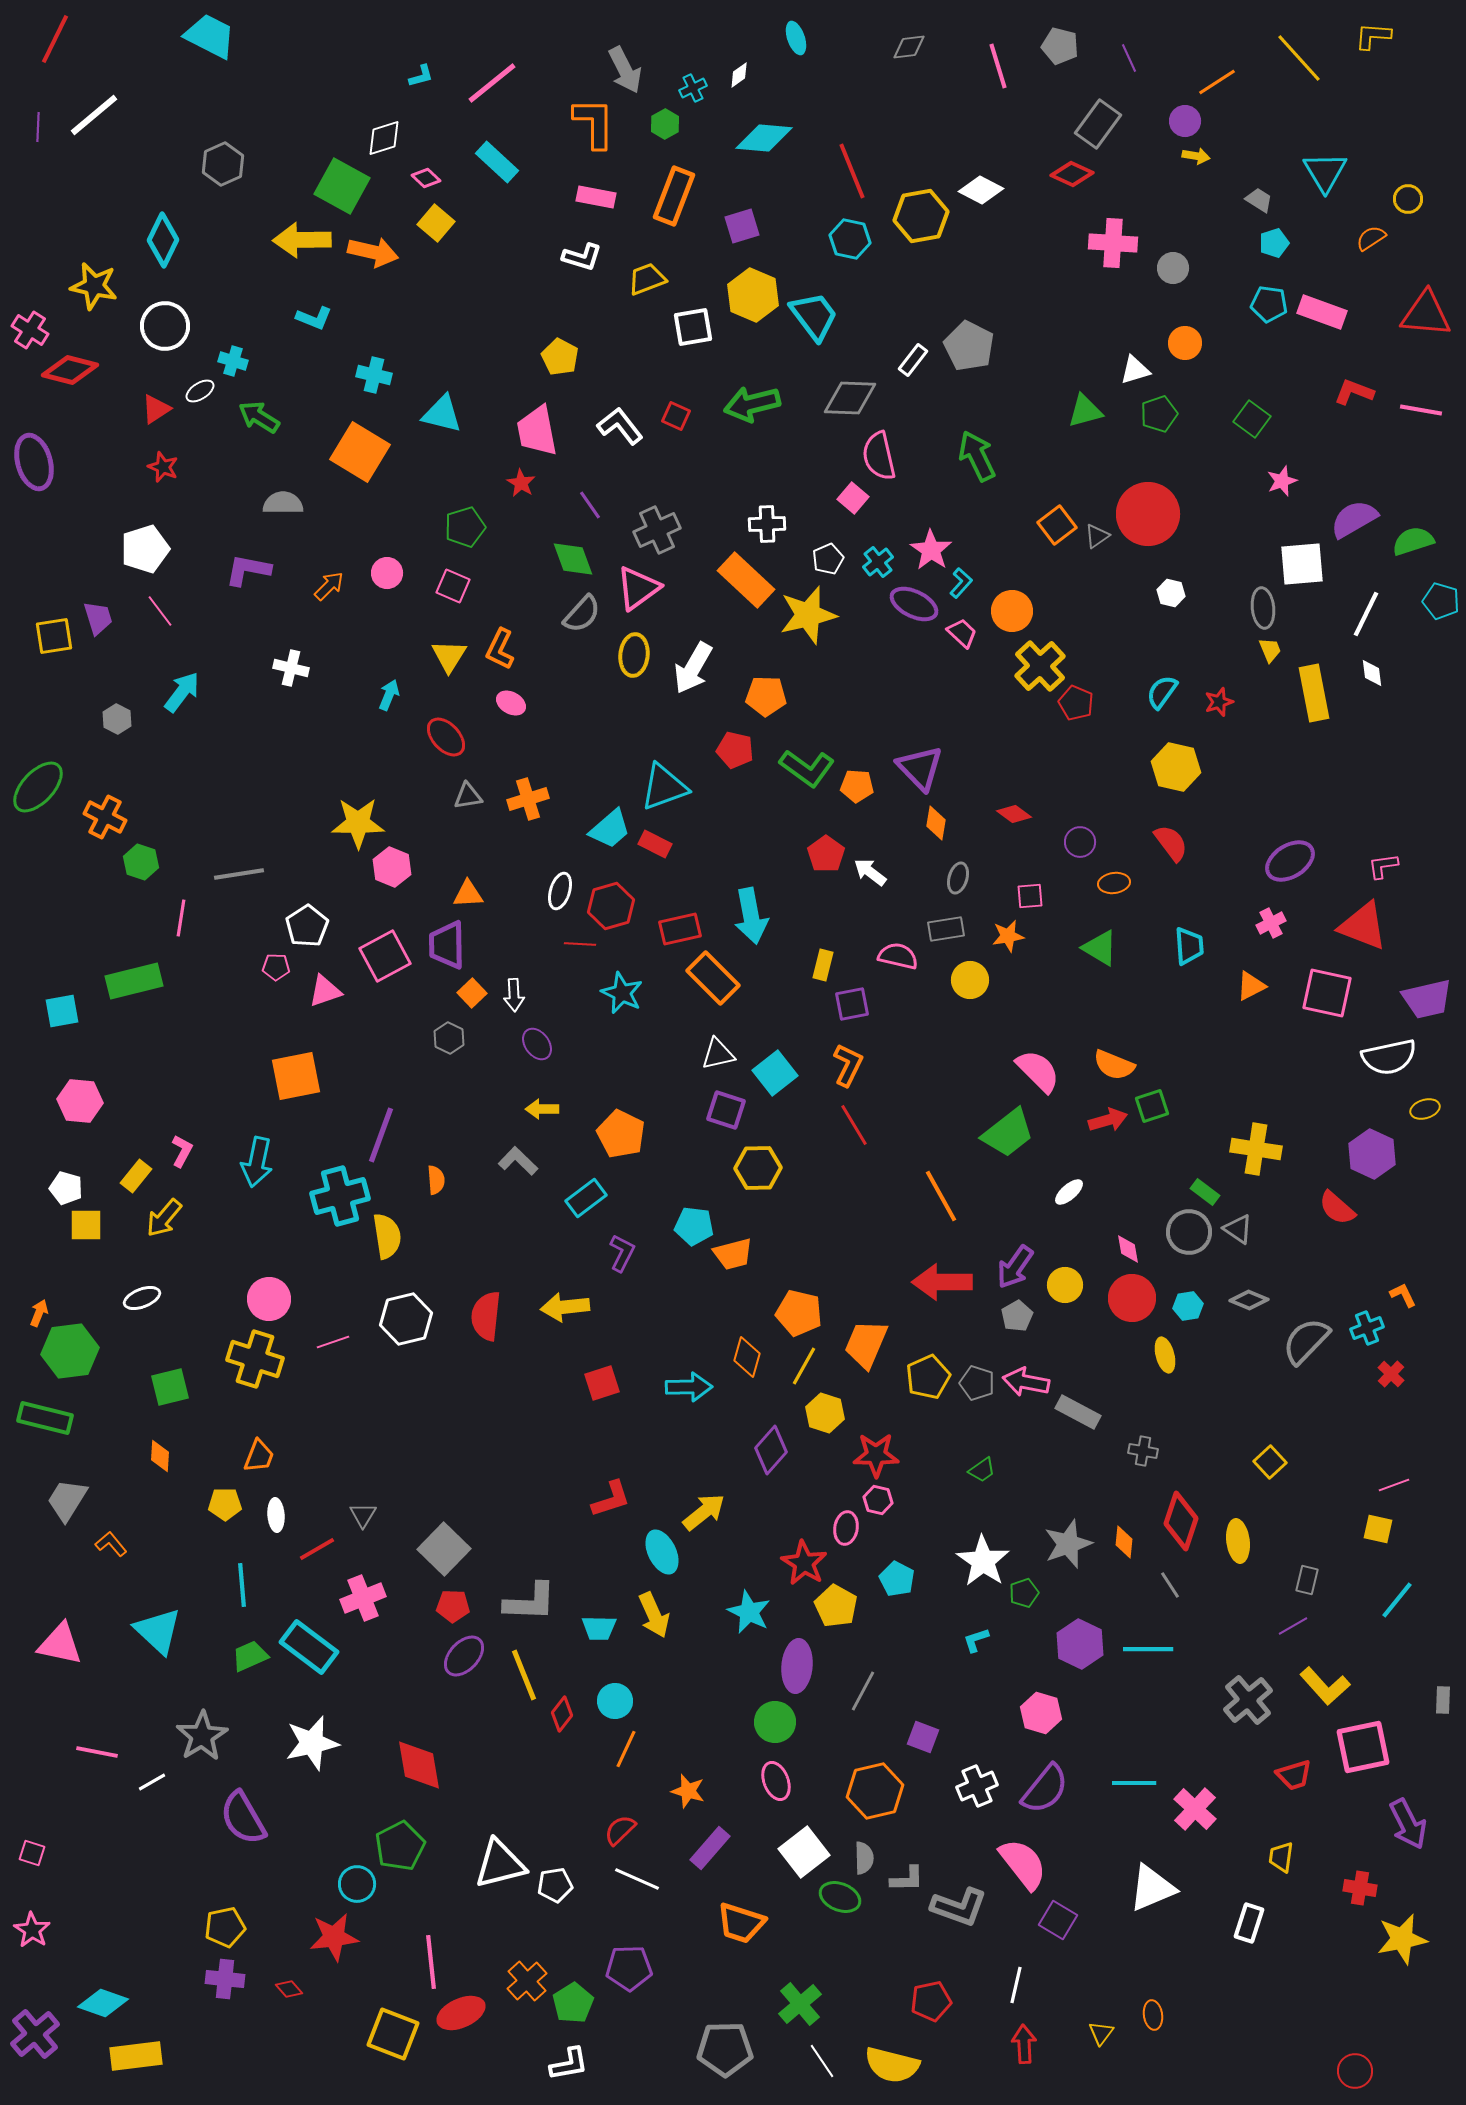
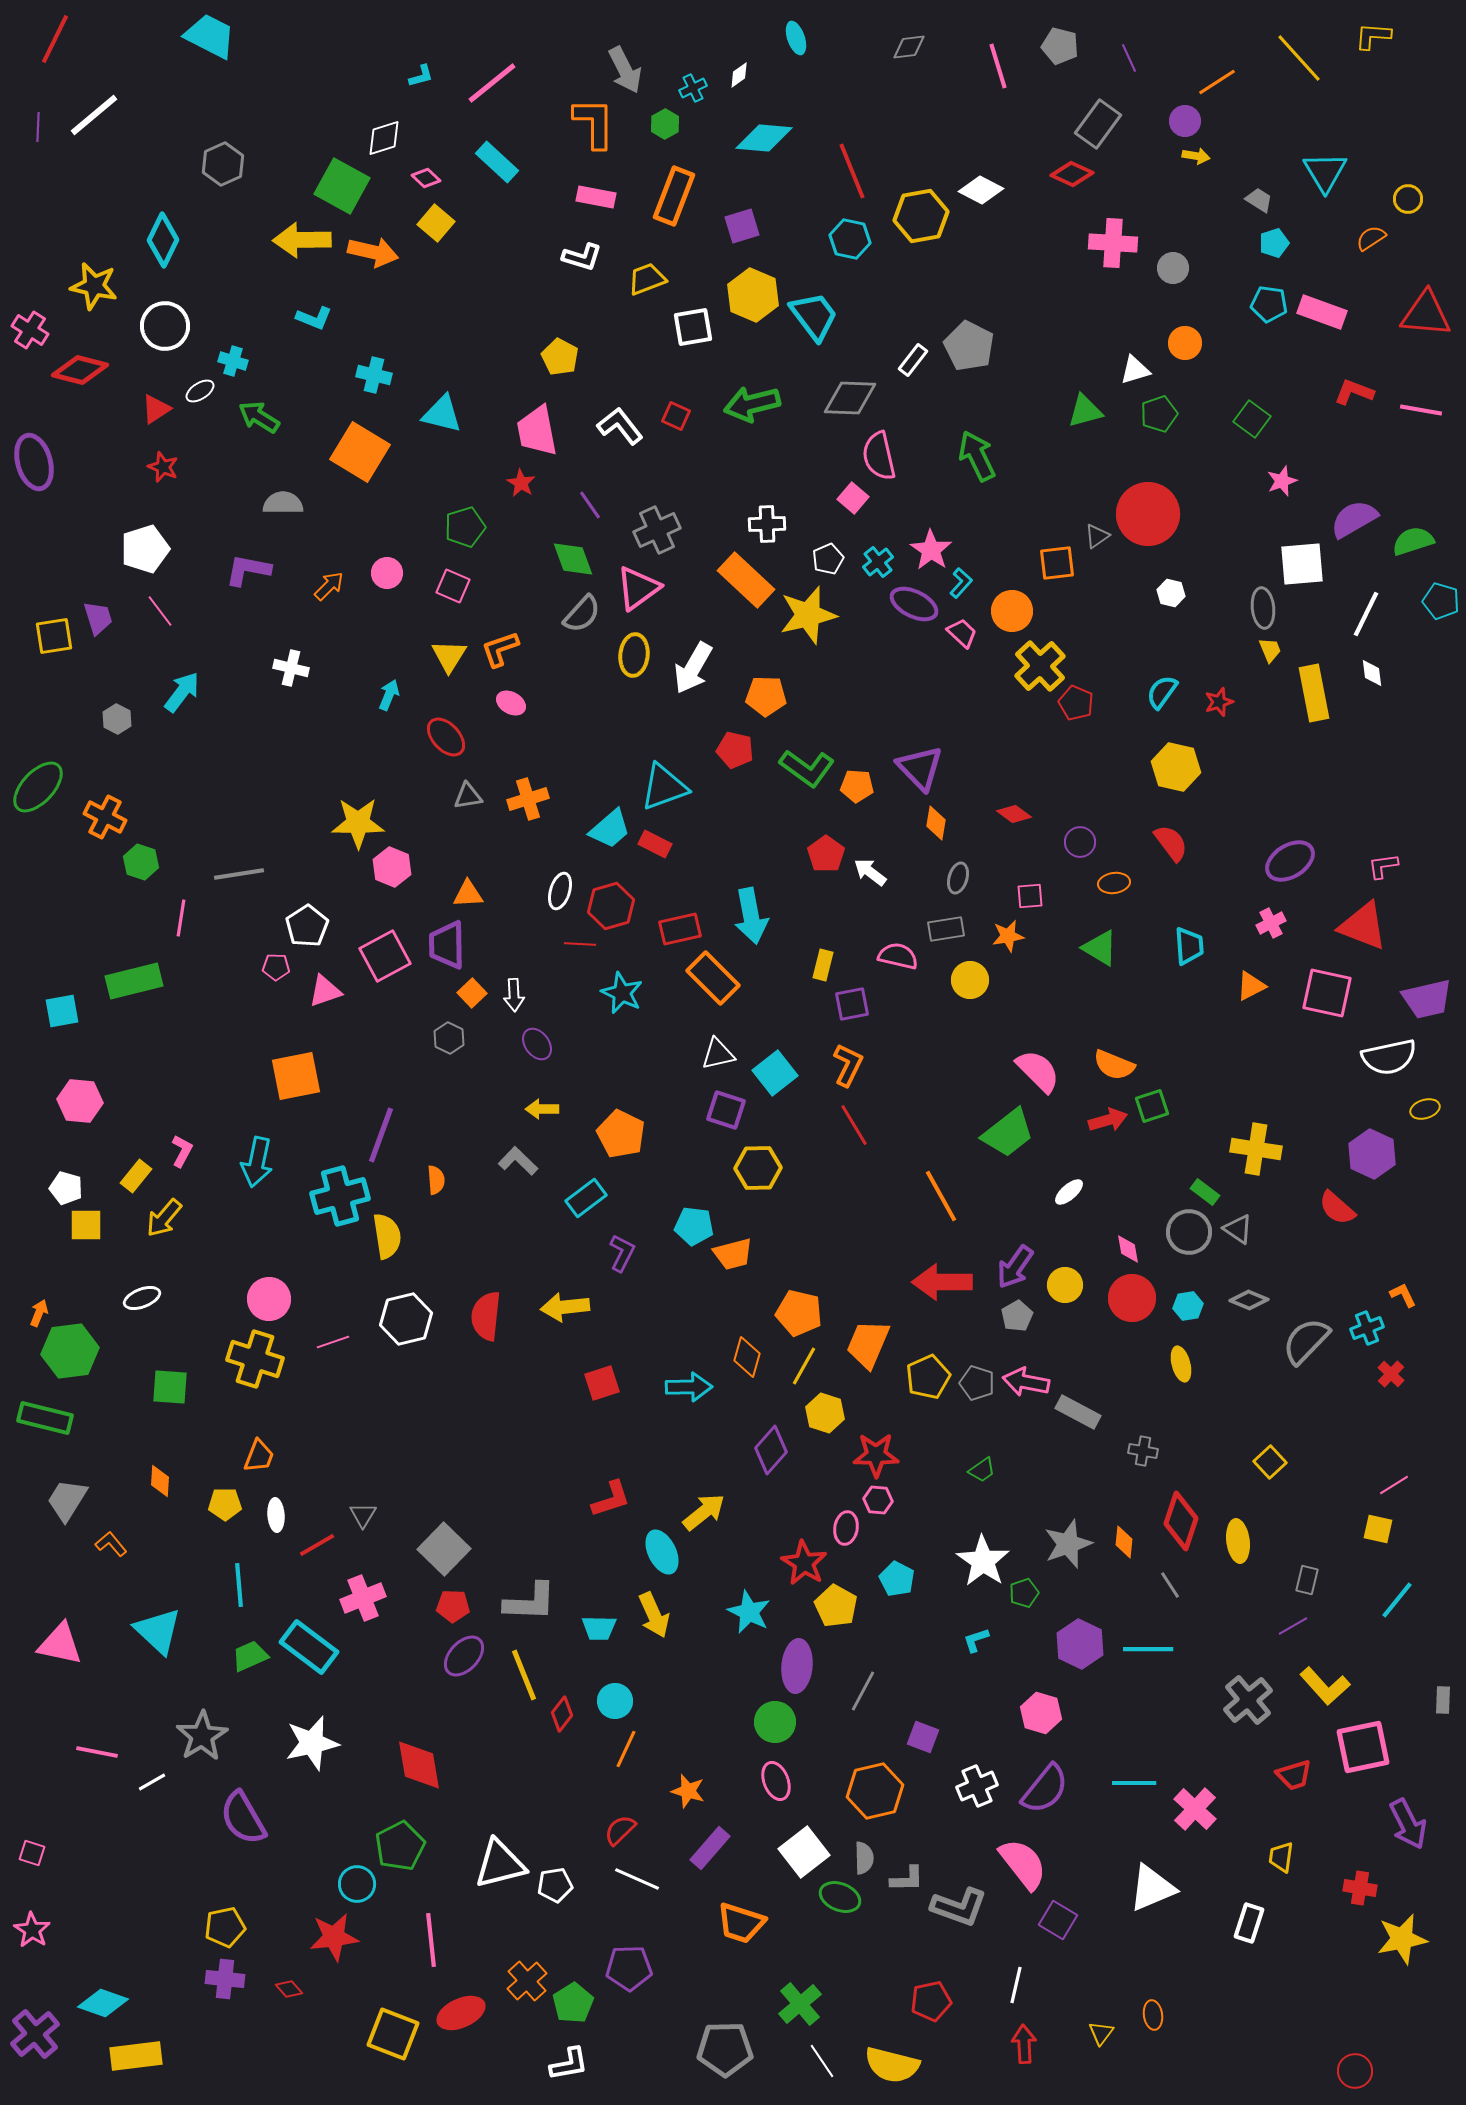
red diamond at (70, 370): moved 10 px right
orange square at (1057, 525): moved 38 px down; rotated 30 degrees clockwise
orange L-shape at (500, 649): rotated 45 degrees clockwise
orange trapezoid at (866, 1344): moved 2 px right
yellow ellipse at (1165, 1355): moved 16 px right, 9 px down
green square at (170, 1387): rotated 18 degrees clockwise
orange diamond at (160, 1456): moved 25 px down
pink line at (1394, 1485): rotated 12 degrees counterclockwise
pink hexagon at (878, 1500): rotated 8 degrees counterclockwise
red line at (317, 1549): moved 4 px up
cyan line at (242, 1585): moved 3 px left
pink line at (431, 1962): moved 22 px up
